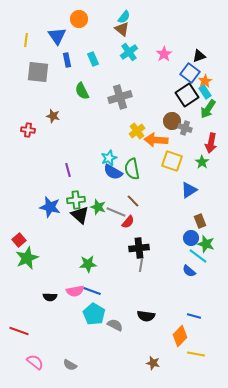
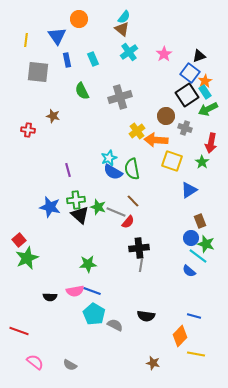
green arrow at (208, 109): rotated 30 degrees clockwise
brown circle at (172, 121): moved 6 px left, 5 px up
